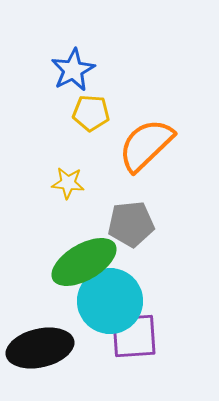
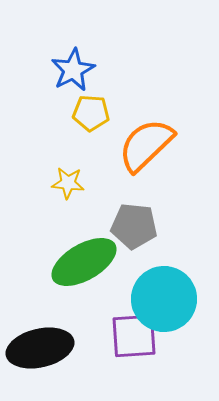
gray pentagon: moved 3 px right, 2 px down; rotated 12 degrees clockwise
cyan circle: moved 54 px right, 2 px up
